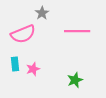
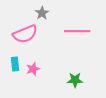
pink semicircle: moved 2 px right
green star: rotated 21 degrees clockwise
